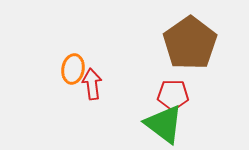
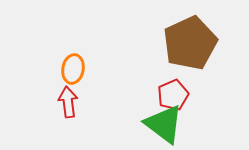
brown pentagon: rotated 10 degrees clockwise
red arrow: moved 24 px left, 18 px down
red pentagon: rotated 24 degrees counterclockwise
